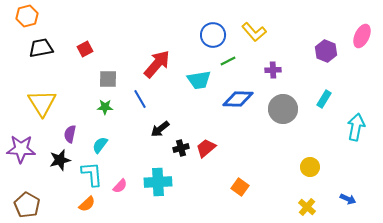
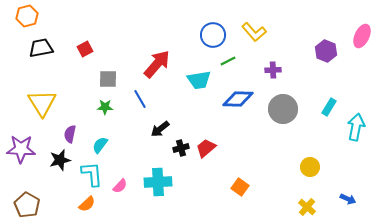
cyan rectangle: moved 5 px right, 8 px down
